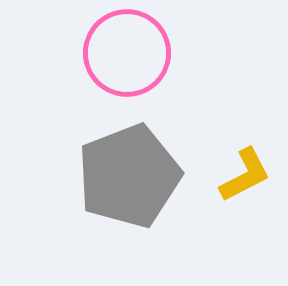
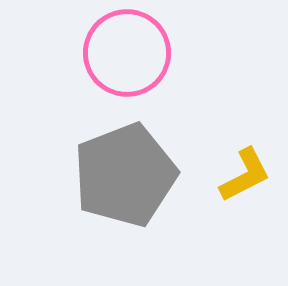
gray pentagon: moved 4 px left, 1 px up
